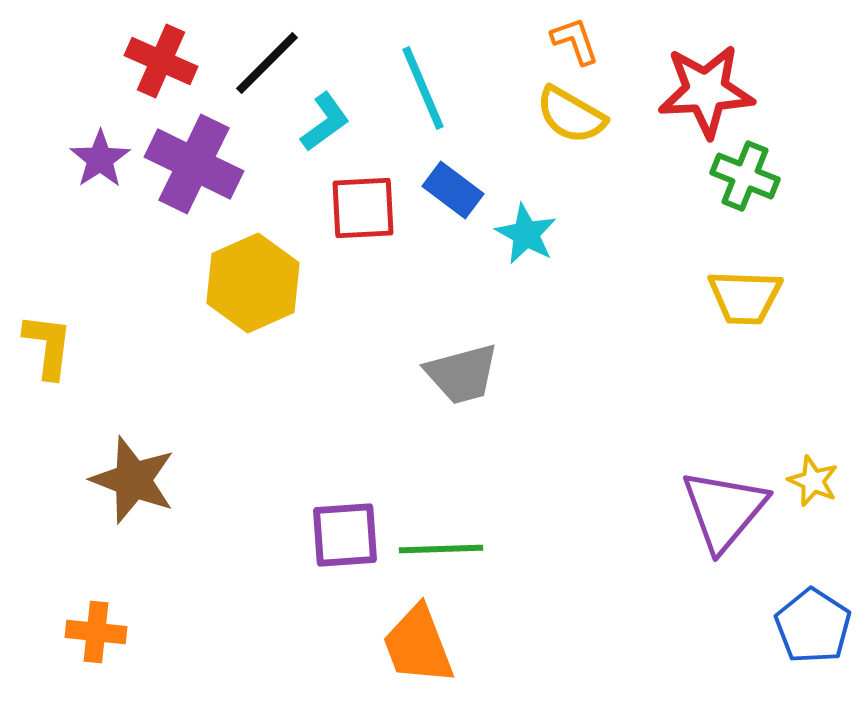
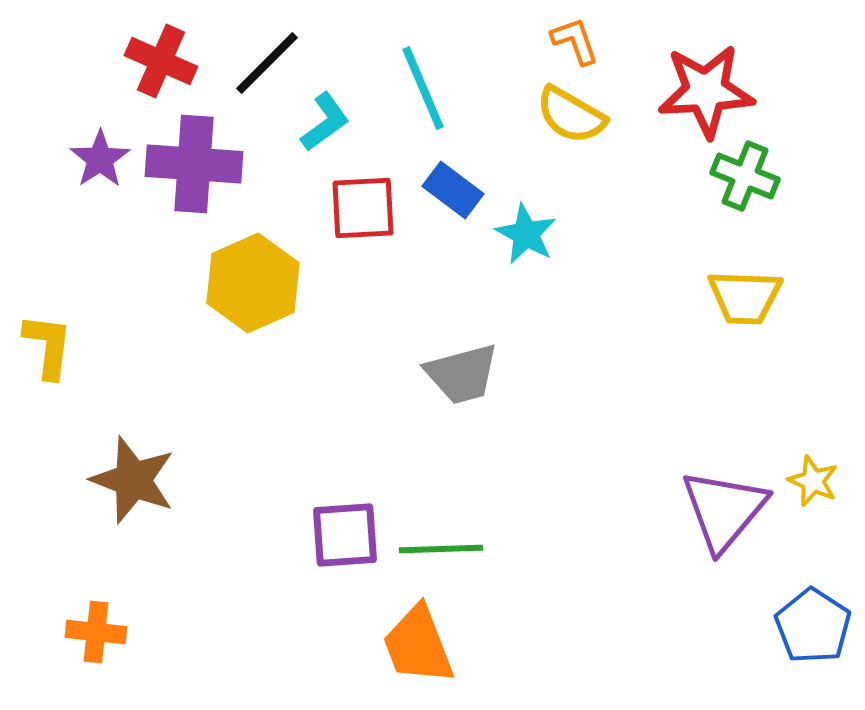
purple cross: rotated 22 degrees counterclockwise
